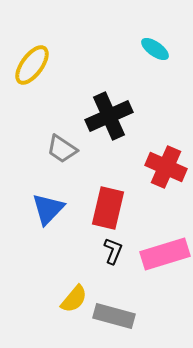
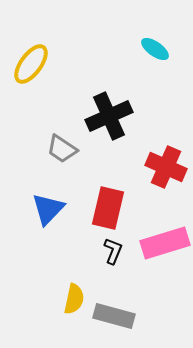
yellow ellipse: moved 1 px left, 1 px up
pink rectangle: moved 11 px up
yellow semicircle: rotated 28 degrees counterclockwise
